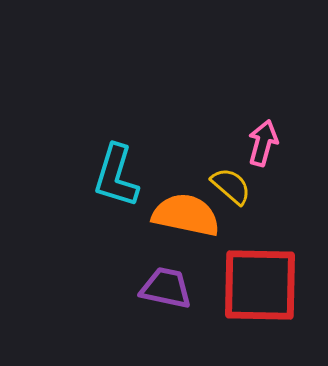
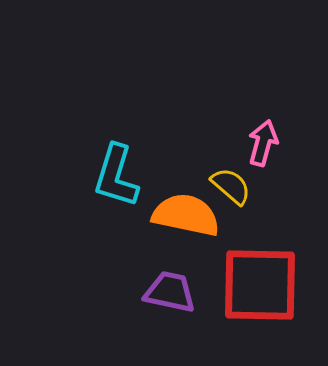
purple trapezoid: moved 4 px right, 4 px down
